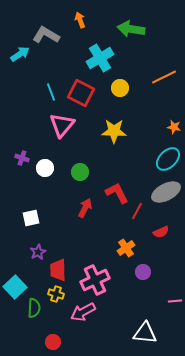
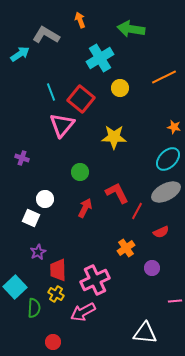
red square: moved 6 px down; rotated 12 degrees clockwise
yellow star: moved 6 px down
white circle: moved 31 px down
white square: rotated 36 degrees clockwise
purple circle: moved 9 px right, 4 px up
yellow cross: rotated 14 degrees clockwise
